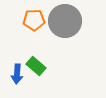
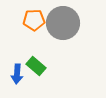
gray circle: moved 2 px left, 2 px down
